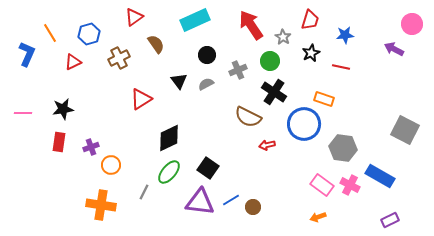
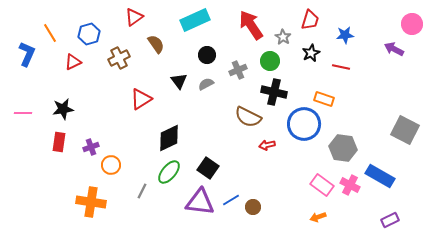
black cross at (274, 92): rotated 20 degrees counterclockwise
gray line at (144, 192): moved 2 px left, 1 px up
orange cross at (101, 205): moved 10 px left, 3 px up
